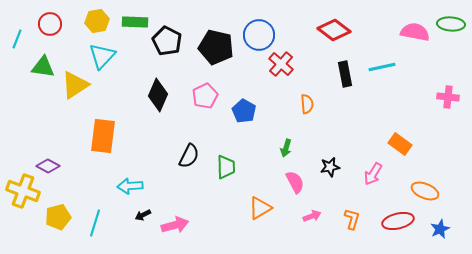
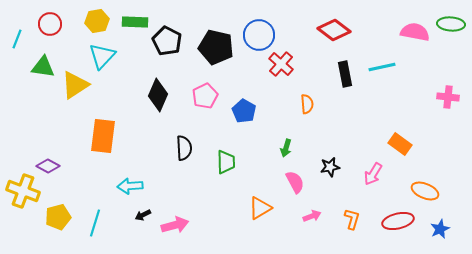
black semicircle at (189, 156): moved 5 px left, 8 px up; rotated 30 degrees counterclockwise
green trapezoid at (226, 167): moved 5 px up
